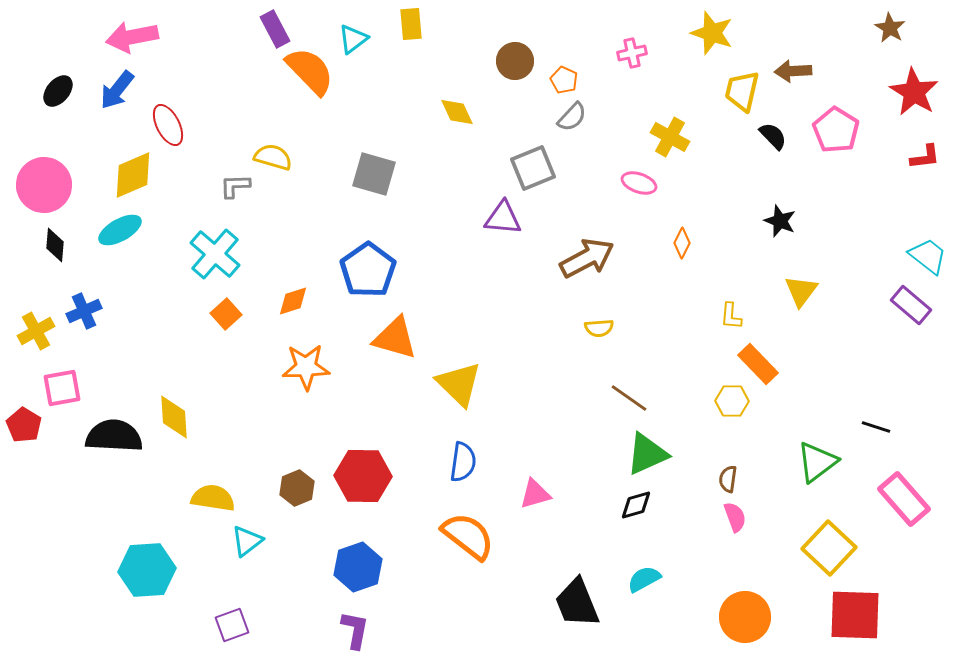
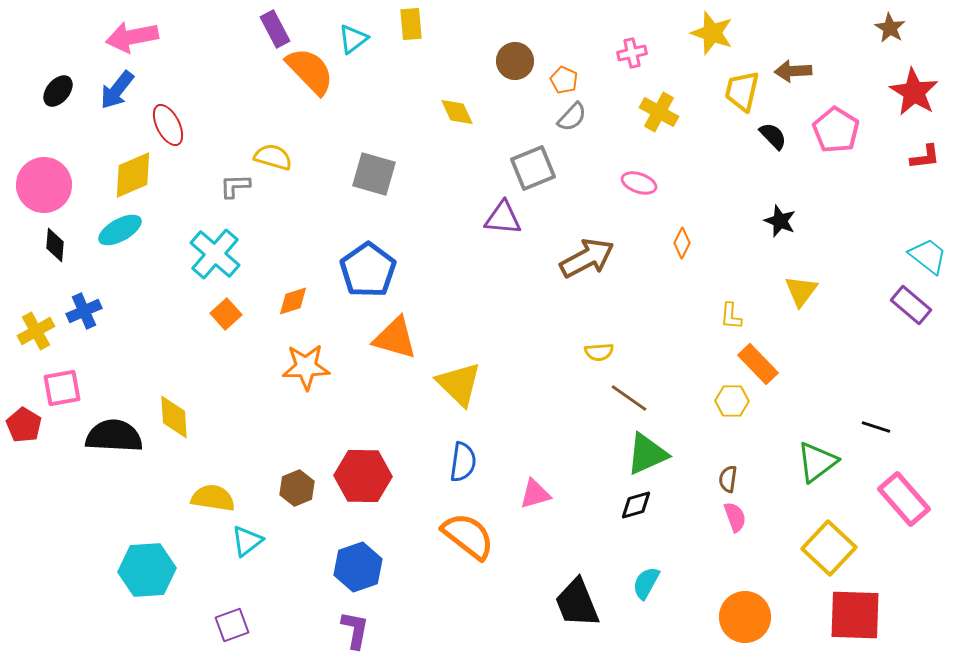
yellow cross at (670, 137): moved 11 px left, 25 px up
yellow semicircle at (599, 328): moved 24 px down
cyan semicircle at (644, 579): moved 2 px right, 4 px down; rotated 32 degrees counterclockwise
